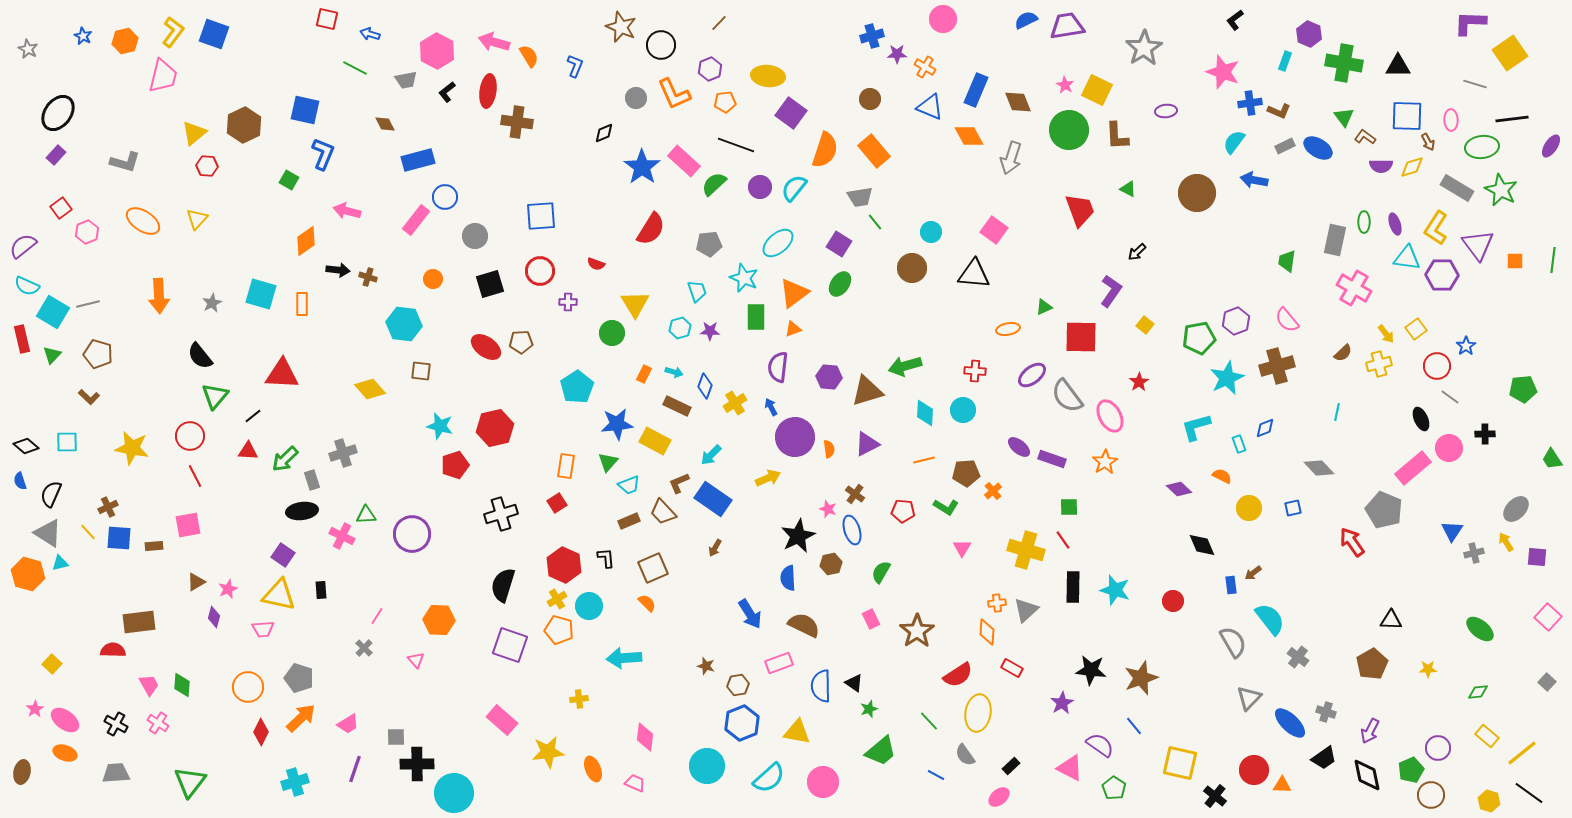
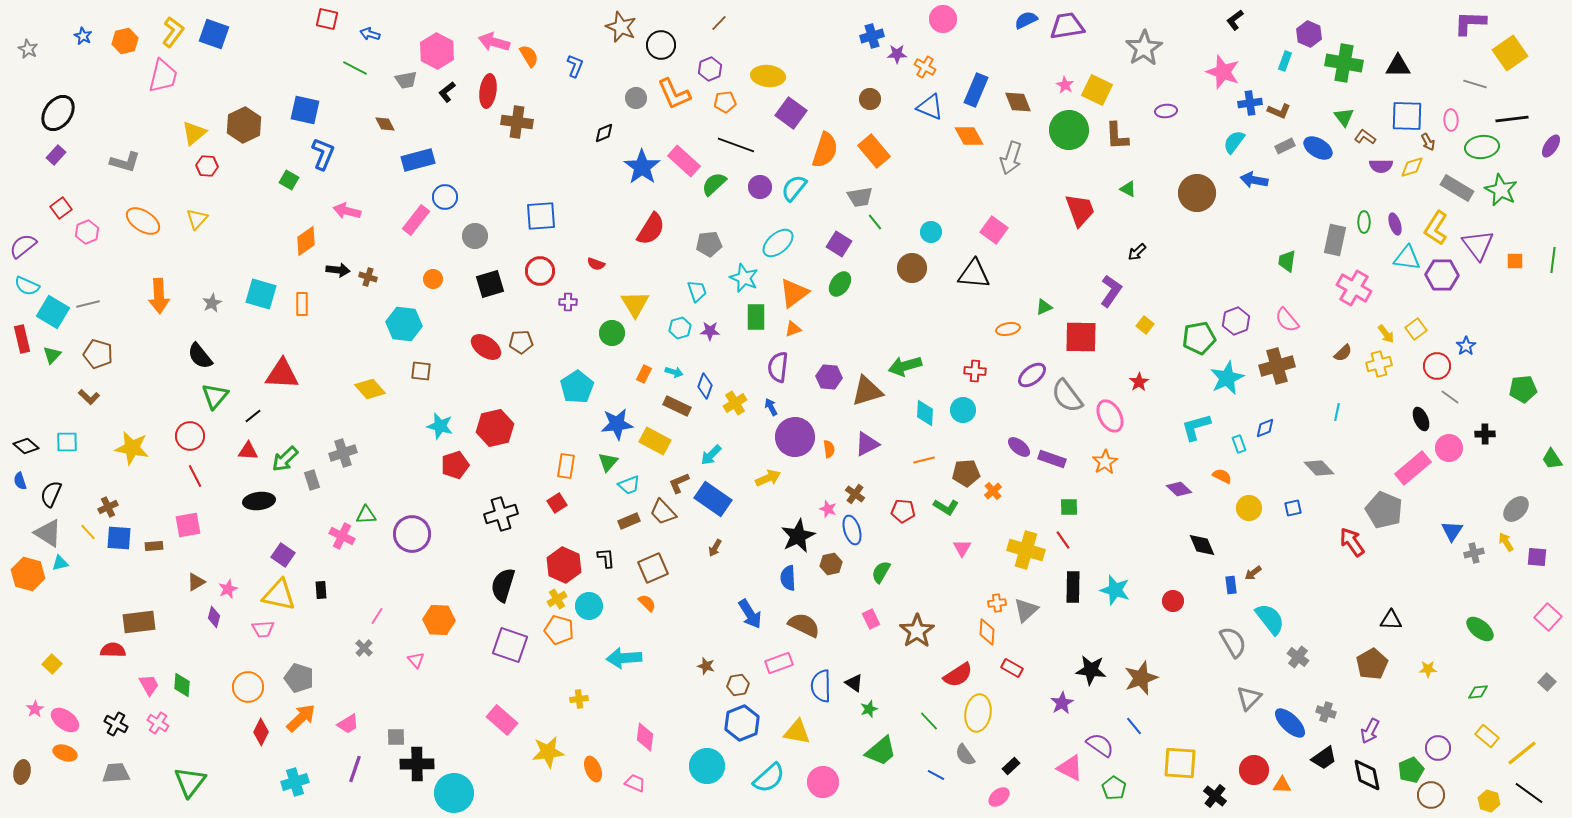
black ellipse at (302, 511): moved 43 px left, 10 px up
yellow square at (1180, 763): rotated 9 degrees counterclockwise
